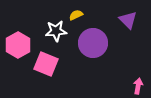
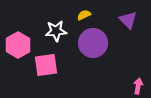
yellow semicircle: moved 8 px right
pink square: moved 1 px down; rotated 30 degrees counterclockwise
